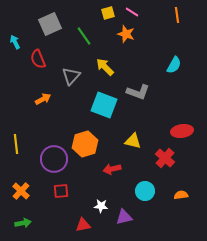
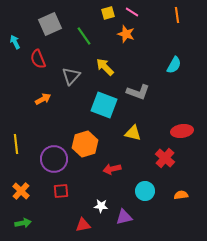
yellow triangle: moved 8 px up
